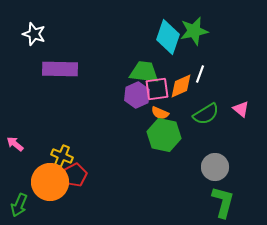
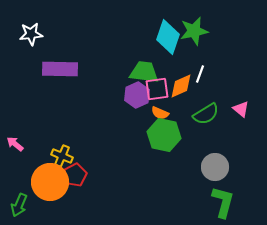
white star: moved 3 px left; rotated 25 degrees counterclockwise
